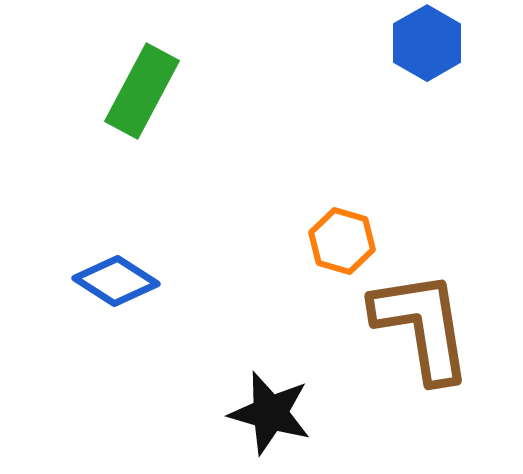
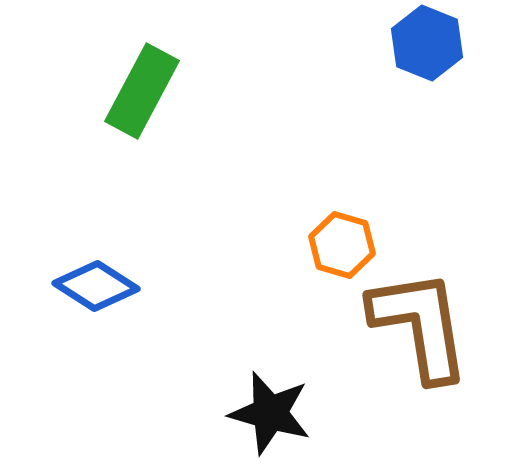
blue hexagon: rotated 8 degrees counterclockwise
orange hexagon: moved 4 px down
blue diamond: moved 20 px left, 5 px down
brown L-shape: moved 2 px left, 1 px up
